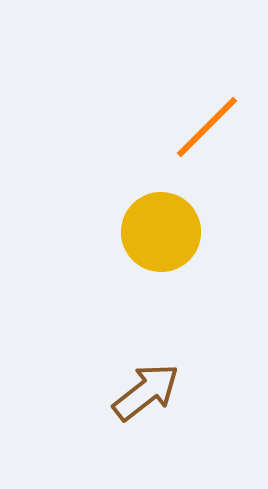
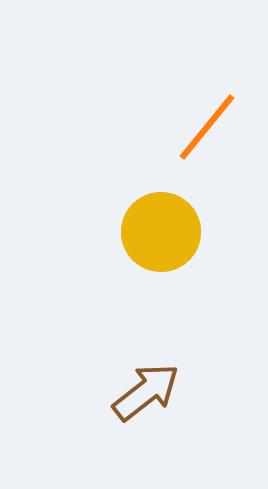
orange line: rotated 6 degrees counterclockwise
